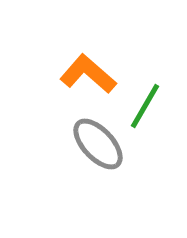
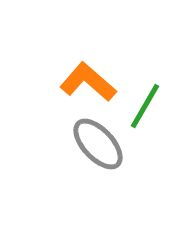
orange L-shape: moved 8 px down
